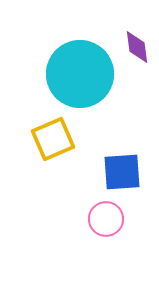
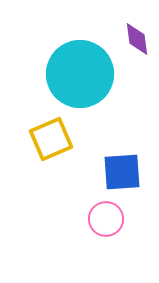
purple diamond: moved 8 px up
yellow square: moved 2 px left
